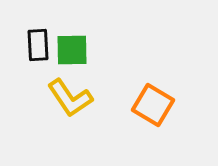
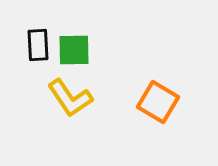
green square: moved 2 px right
orange square: moved 5 px right, 3 px up
